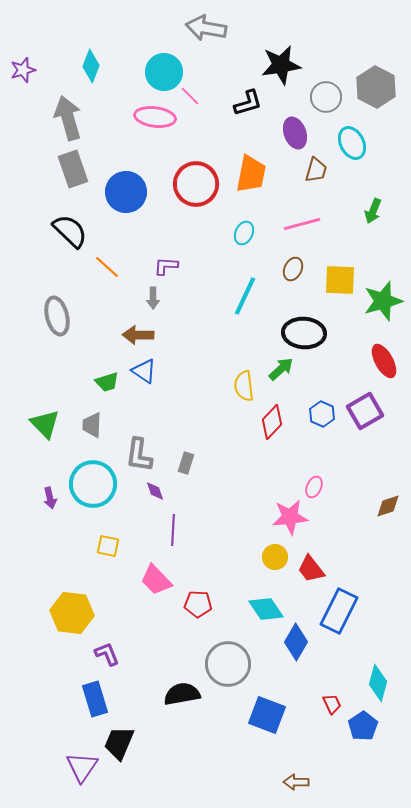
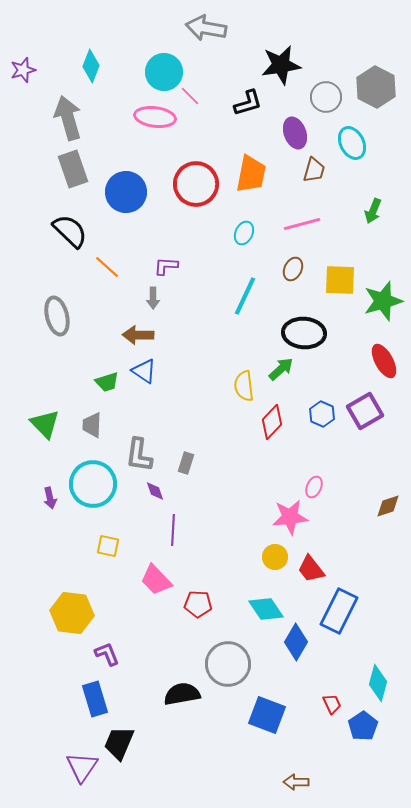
brown trapezoid at (316, 170): moved 2 px left
